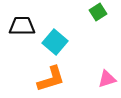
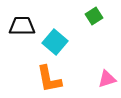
green square: moved 4 px left, 4 px down
orange L-shape: moved 2 px left; rotated 96 degrees clockwise
